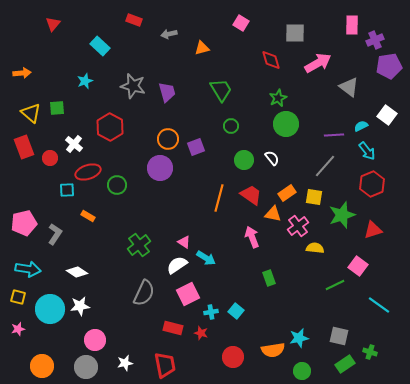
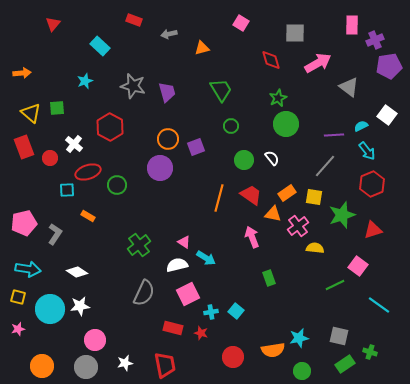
white semicircle at (177, 265): rotated 20 degrees clockwise
